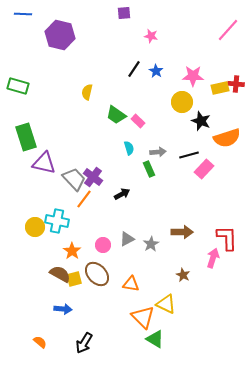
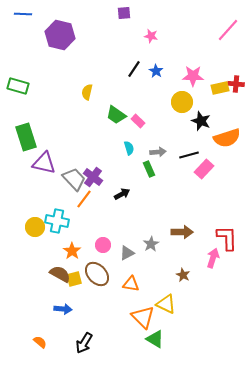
gray triangle at (127, 239): moved 14 px down
